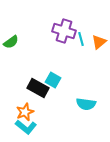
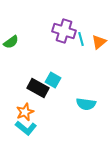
cyan L-shape: moved 1 px down
